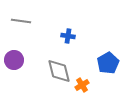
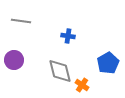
gray diamond: moved 1 px right
orange cross: rotated 24 degrees counterclockwise
